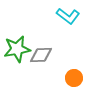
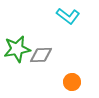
orange circle: moved 2 px left, 4 px down
